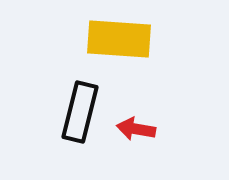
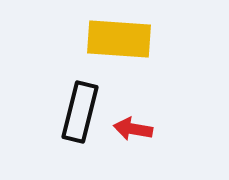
red arrow: moved 3 px left
